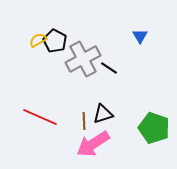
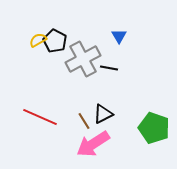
blue triangle: moved 21 px left
black line: rotated 24 degrees counterclockwise
black triangle: rotated 10 degrees counterclockwise
brown line: rotated 30 degrees counterclockwise
